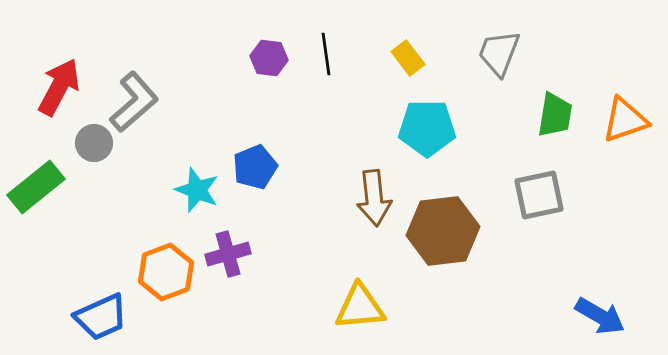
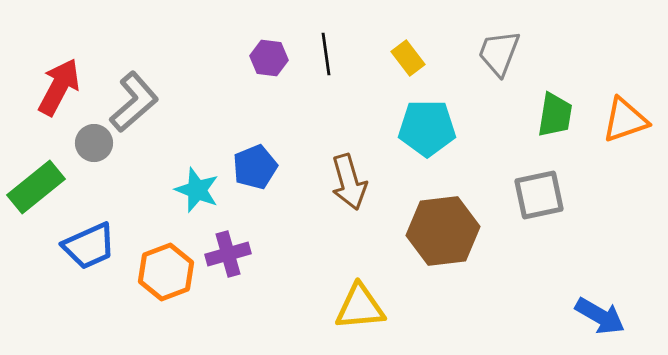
brown arrow: moved 25 px left, 16 px up; rotated 10 degrees counterclockwise
blue trapezoid: moved 12 px left, 71 px up
